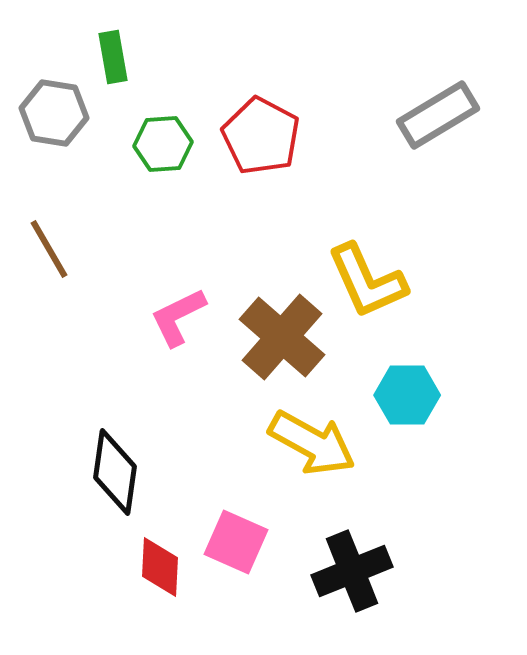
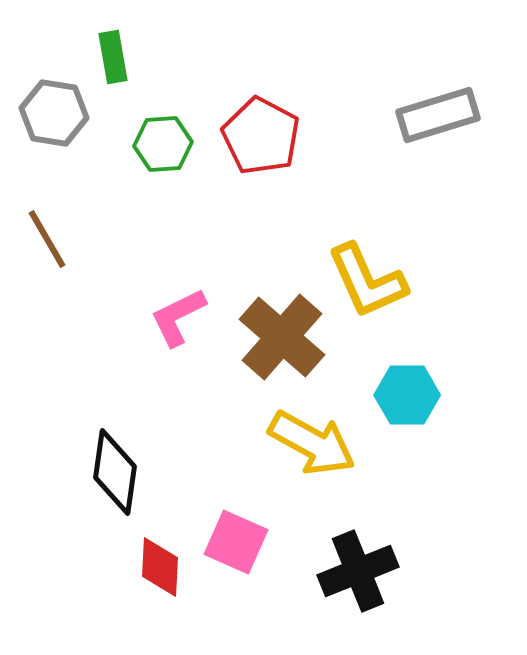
gray rectangle: rotated 14 degrees clockwise
brown line: moved 2 px left, 10 px up
black cross: moved 6 px right
